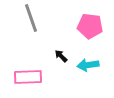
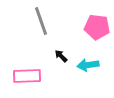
gray line: moved 10 px right, 3 px down
pink pentagon: moved 7 px right, 1 px down
pink rectangle: moved 1 px left, 1 px up
